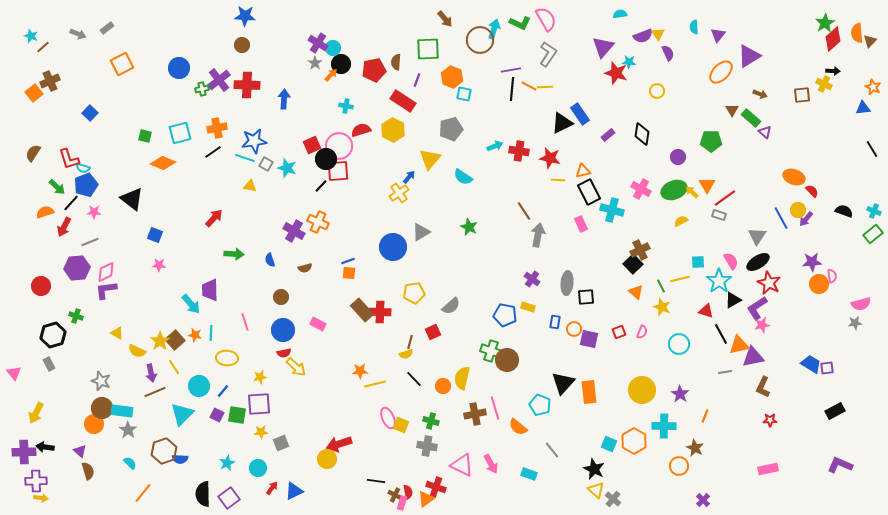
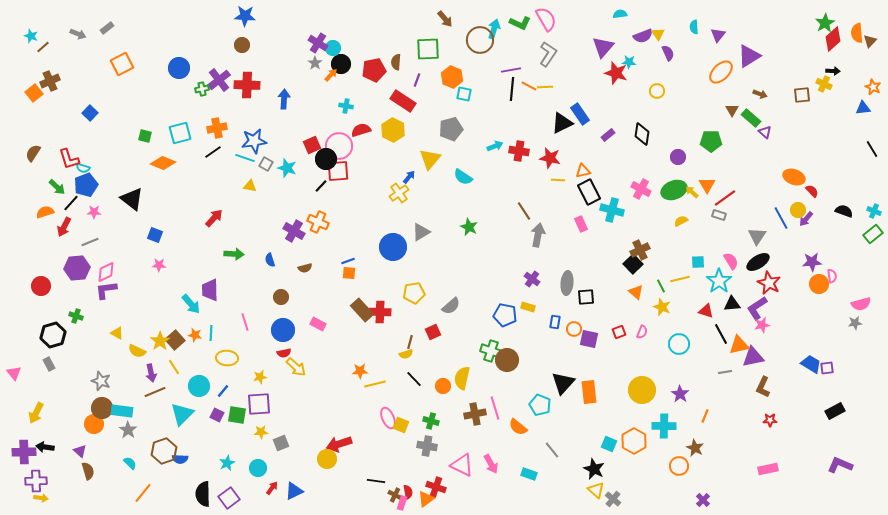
black triangle at (733, 300): moved 1 px left, 4 px down; rotated 24 degrees clockwise
